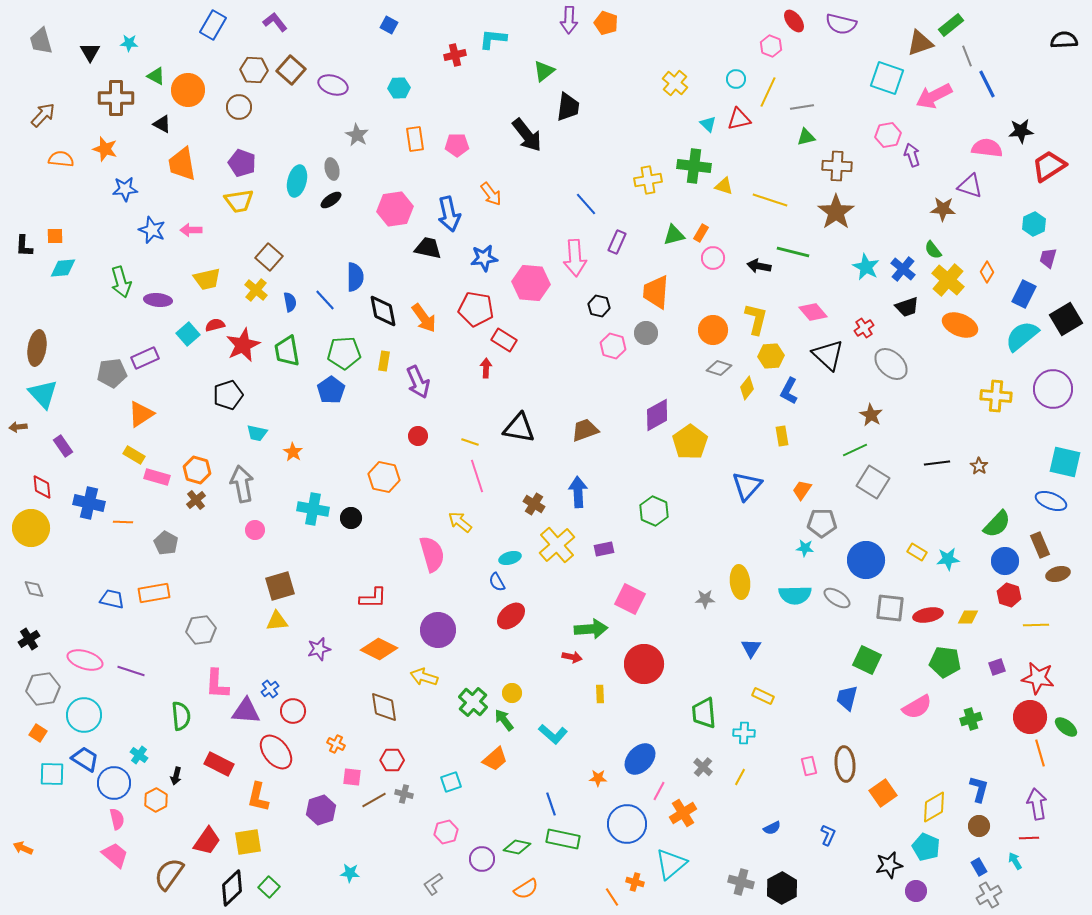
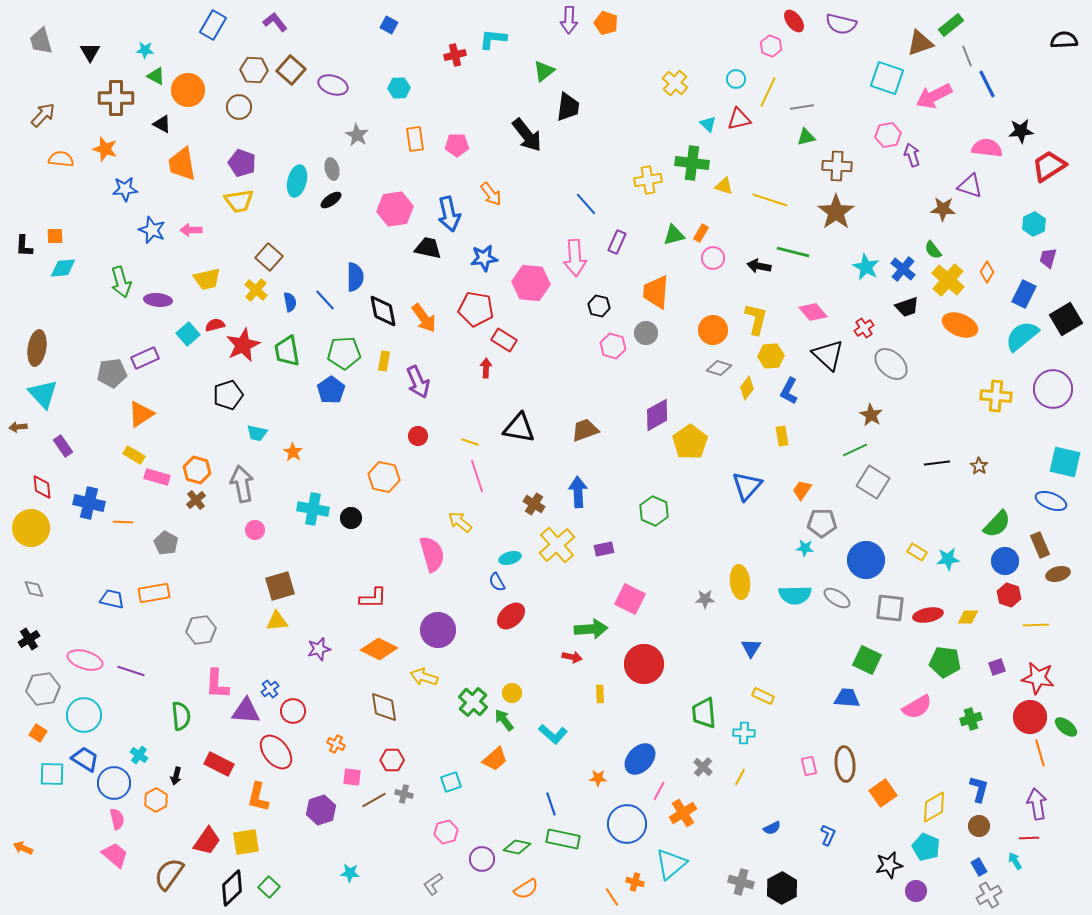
cyan star at (129, 43): moved 16 px right, 7 px down
green cross at (694, 166): moved 2 px left, 3 px up
blue trapezoid at (847, 698): rotated 80 degrees clockwise
yellow square at (248, 842): moved 2 px left
